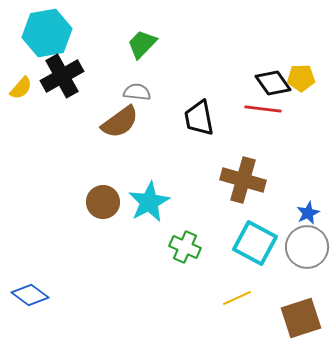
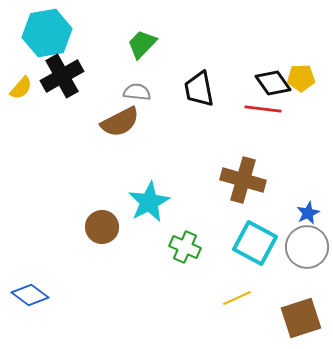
black trapezoid: moved 29 px up
brown semicircle: rotated 9 degrees clockwise
brown circle: moved 1 px left, 25 px down
